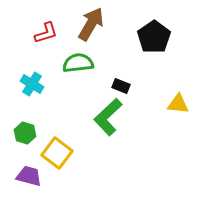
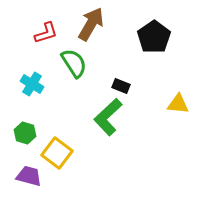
green semicircle: moved 4 px left; rotated 64 degrees clockwise
